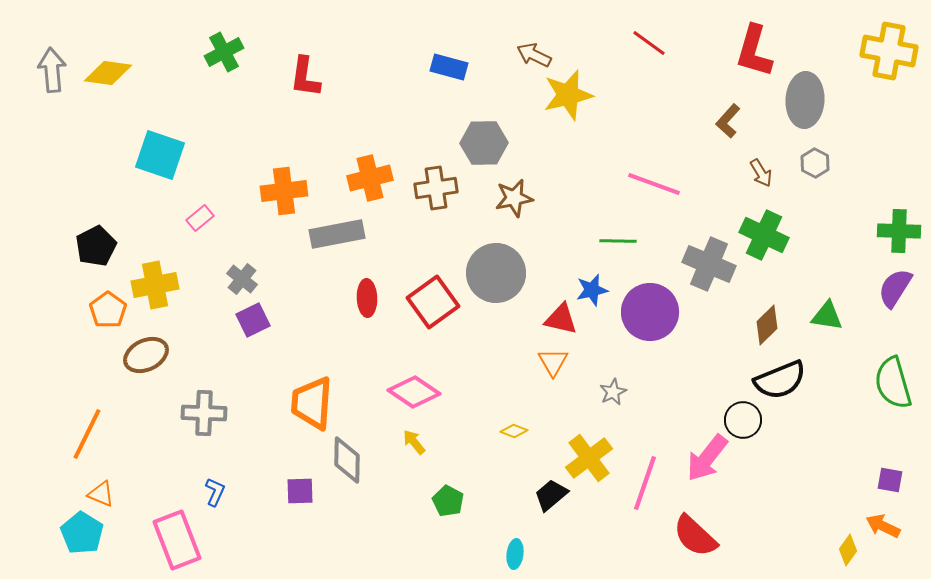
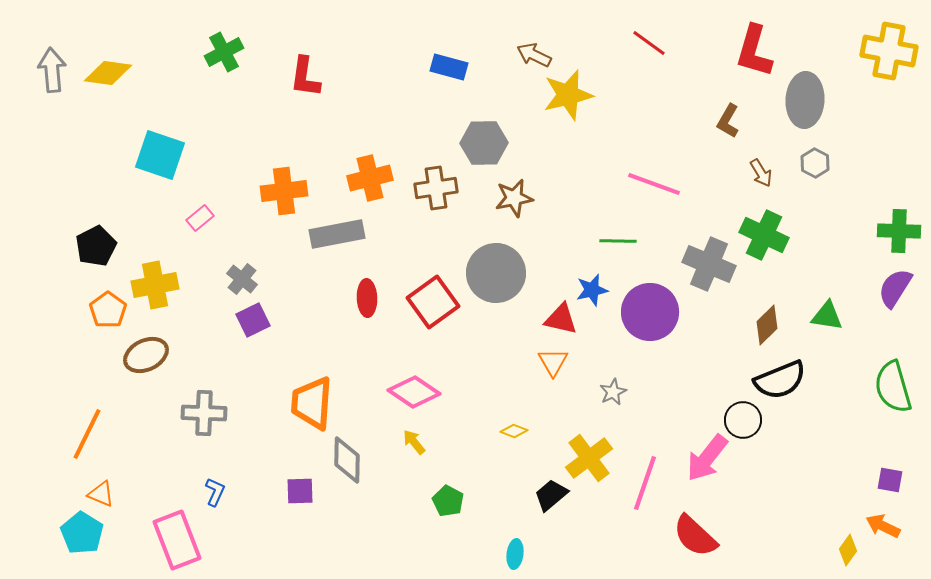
brown L-shape at (728, 121): rotated 12 degrees counterclockwise
green semicircle at (893, 383): moved 4 px down
